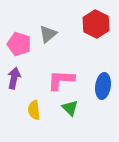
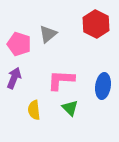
purple arrow: rotated 10 degrees clockwise
